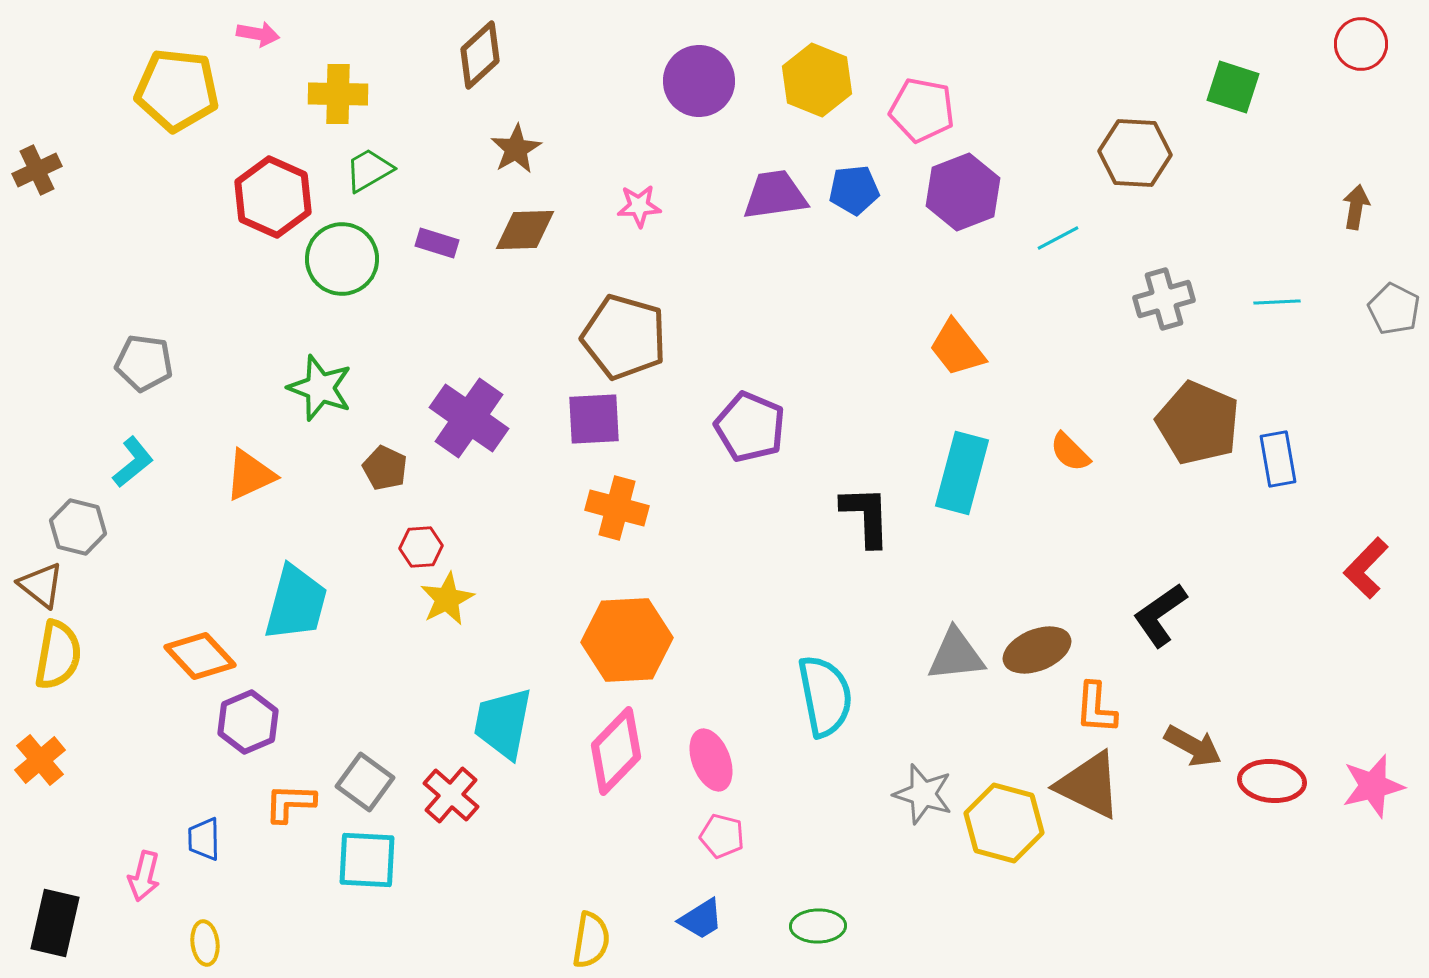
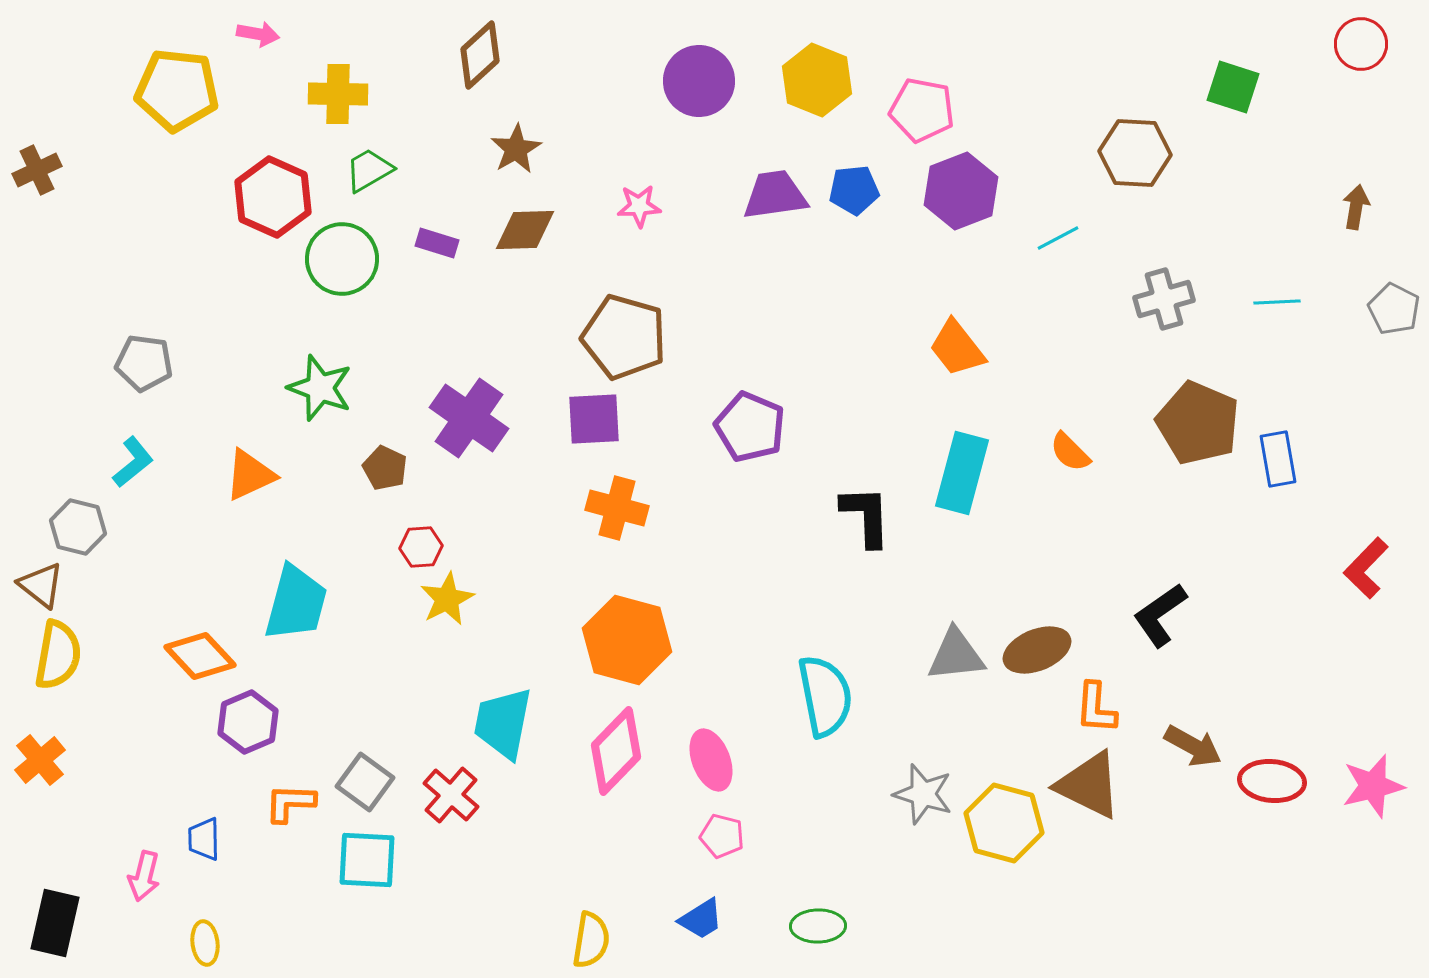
purple hexagon at (963, 192): moved 2 px left, 1 px up
orange hexagon at (627, 640): rotated 18 degrees clockwise
